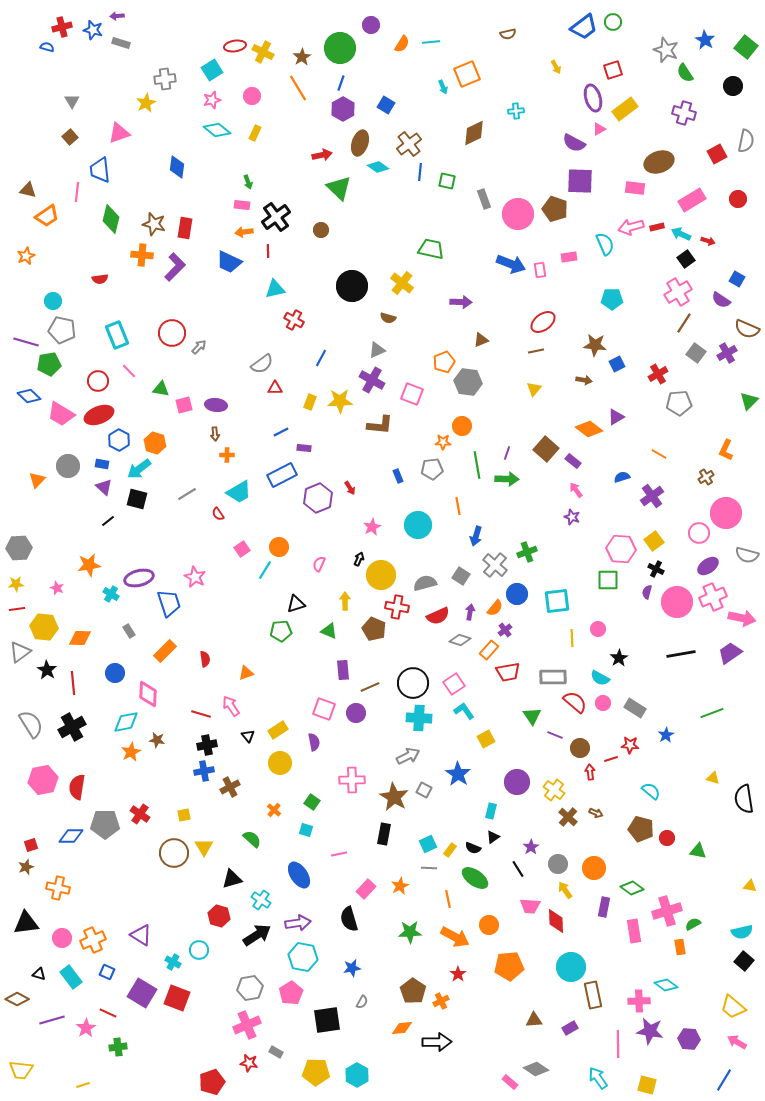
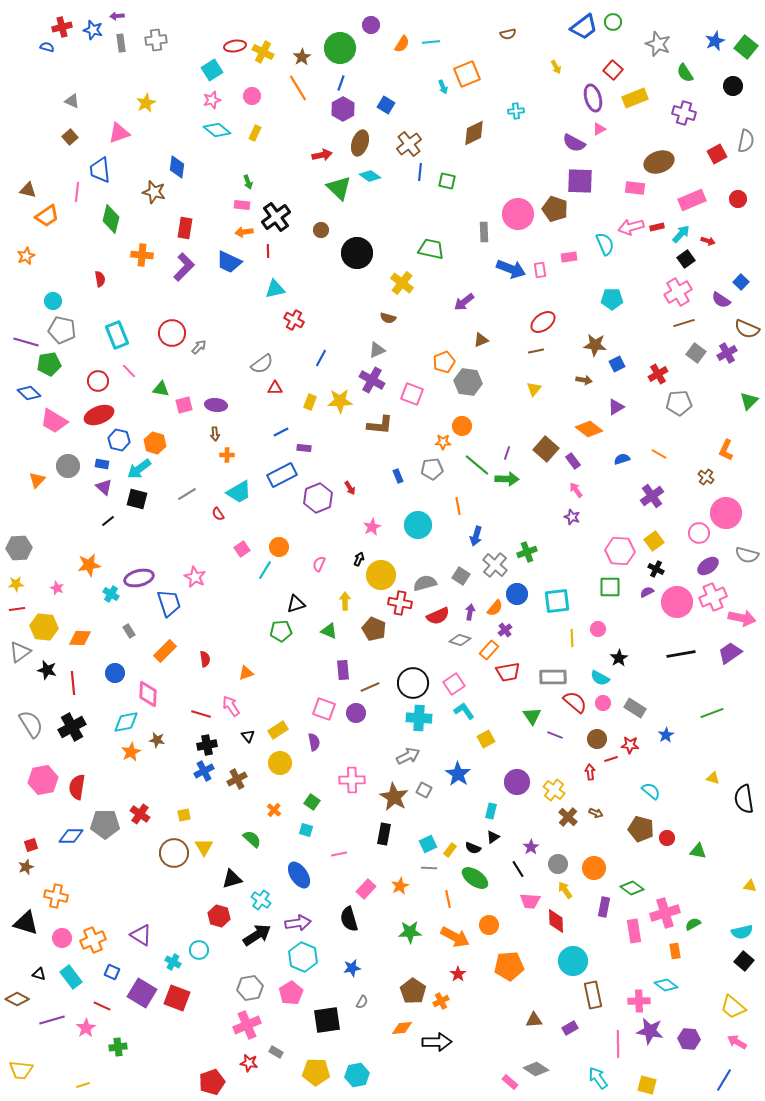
blue star at (705, 40): moved 10 px right, 1 px down; rotated 18 degrees clockwise
gray rectangle at (121, 43): rotated 66 degrees clockwise
gray star at (666, 50): moved 8 px left, 6 px up
red square at (613, 70): rotated 30 degrees counterclockwise
gray cross at (165, 79): moved 9 px left, 39 px up
gray triangle at (72, 101): rotated 35 degrees counterclockwise
yellow rectangle at (625, 109): moved 10 px right, 11 px up; rotated 15 degrees clockwise
cyan diamond at (378, 167): moved 8 px left, 9 px down
gray rectangle at (484, 199): moved 33 px down; rotated 18 degrees clockwise
pink rectangle at (692, 200): rotated 8 degrees clockwise
brown star at (154, 224): moved 32 px up
cyan arrow at (681, 234): rotated 108 degrees clockwise
blue arrow at (511, 264): moved 5 px down
purple L-shape at (175, 267): moved 9 px right
red semicircle at (100, 279): rotated 91 degrees counterclockwise
blue square at (737, 279): moved 4 px right, 3 px down; rotated 14 degrees clockwise
black circle at (352, 286): moved 5 px right, 33 px up
purple arrow at (461, 302): moved 3 px right; rotated 140 degrees clockwise
brown line at (684, 323): rotated 40 degrees clockwise
blue diamond at (29, 396): moved 3 px up
pink trapezoid at (61, 414): moved 7 px left, 7 px down
purple triangle at (616, 417): moved 10 px up
blue hexagon at (119, 440): rotated 15 degrees counterclockwise
purple rectangle at (573, 461): rotated 14 degrees clockwise
green line at (477, 465): rotated 40 degrees counterclockwise
blue semicircle at (622, 477): moved 18 px up
brown cross at (706, 477): rotated 21 degrees counterclockwise
pink hexagon at (621, 549): moved 1 px left, 2 px down
green square at (608, 580): moved 2 px right, 7 px down
purple semicircle at (647, 592): rotated 48 degrees clockwise
red cross at (397, 607): moved 3 px right, 4 px up
black star at (47, 670): rotated 18 degrees counterclockwise
brown circle at (580, 748): moved 17 px right, 9 px up
blue cross at (204, 771): rotated 18 degrees counterclockwise
brown cross at (230, 787): moved 7 px right, 8 px up
orange cross at (58, 888): moved 2 px left, 8 px down
pink trapezoid at (530, 906): moved 5 px up
pink cross at (667, 911): moved 2 px left, 2 px down
black triangle at (26, 923): rotated 24 degrees clockwise
orange rectangle at (680, 947): moved 5 px left, 4 px down
cyan hexagon at (303, 957): rotated 12 degrees clockwise
cyan circle at (571, 967): moved 2 px right, 6 px up
blue square at (107, 972): moved 5 px right
red line at (108, 1013): moved 6 px left, 7 px up
cyan hexagon at (357, 1075): rotated 20 degrees clockwise
